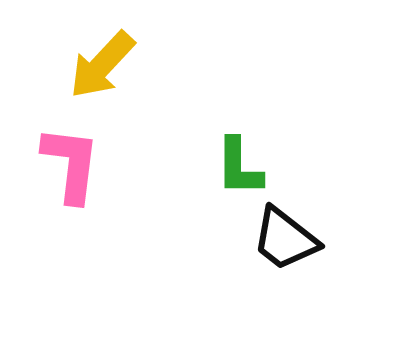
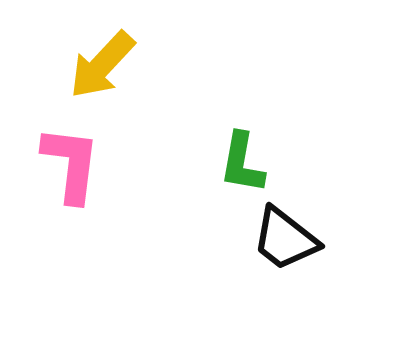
green L-shape: moved 3 px right, 4 px up; rotated 10 degrees clockwise
